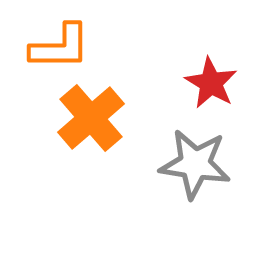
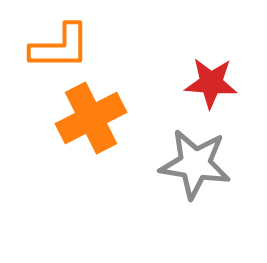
red star: rotated 26 degrees counterclockwise
orange cross: rotated 14 degrees clockwise
